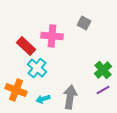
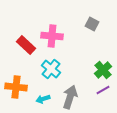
gray square: moved 8 px right, 1 px down
red rectangle: moved 1 px up
cyan cross: moved 14 px right, 1 px down
orange cross: moved 3 px up; rotated 15 degrees counterclockwise
gray arrow: rotated 10 degrees clockwise
